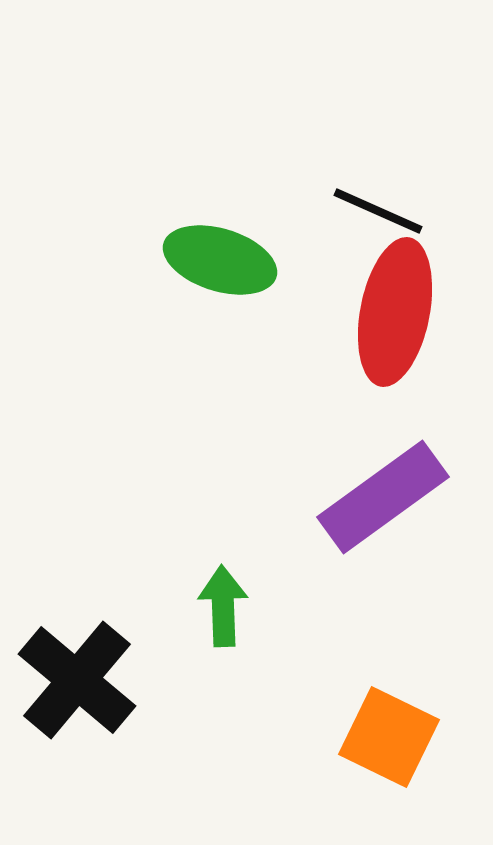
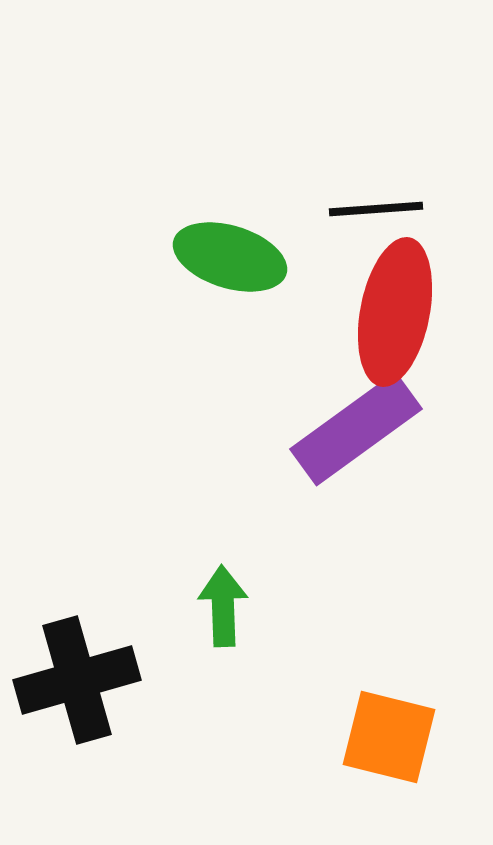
black line: moved 2 px left, 2 px up; rotated 28 degrees counterclockwise
green ellipse: moved 10 px right, 3 px up
purple rectangle: moved 27 px left, 68 px up
black cross: rotated 34 degrees clockwise
orange square: rotated 12 degrees counterclockwise
